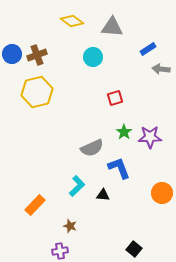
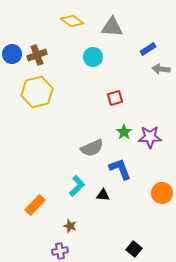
blue L-shape: moved 1 px right, 1 px down
